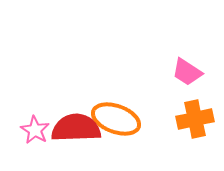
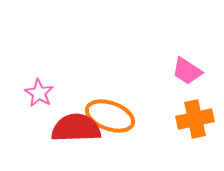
pink trapezoid: moved 1 px up
orange ellipse: moved 6 px left, 3 px up
pink star: moved 4 px right, 37 px up
